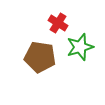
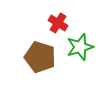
brown pentagon: rotated 8 degrees clockwise
